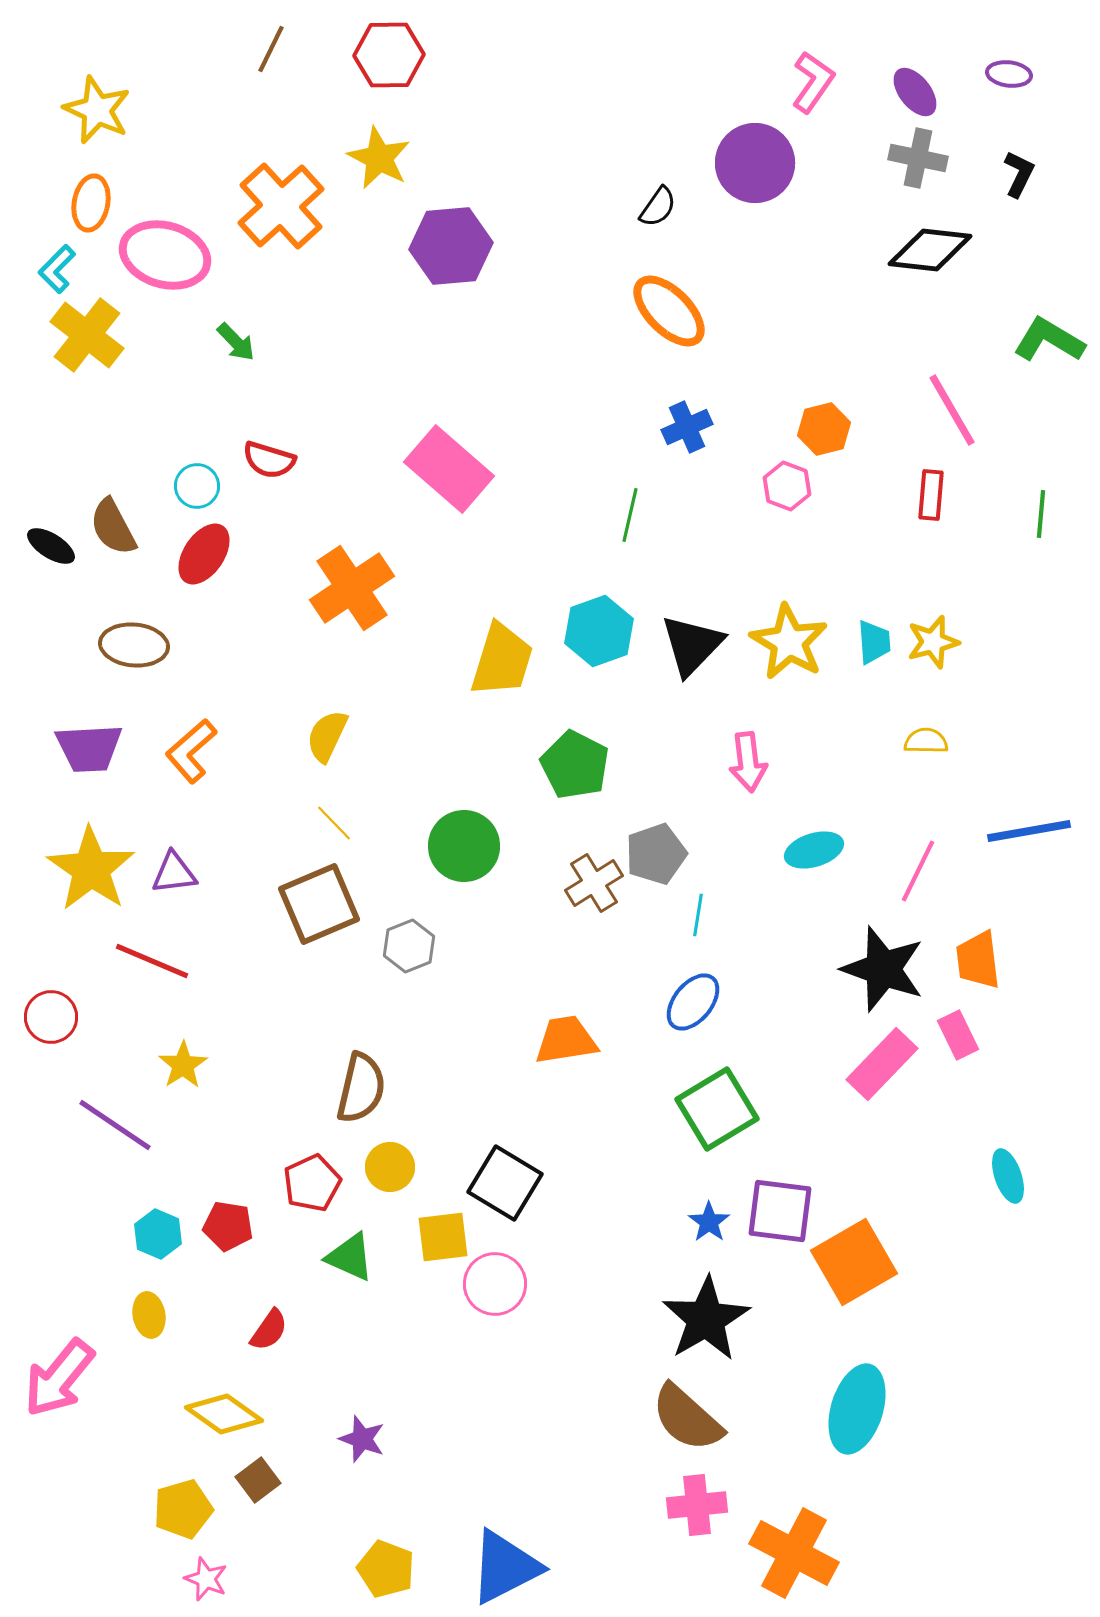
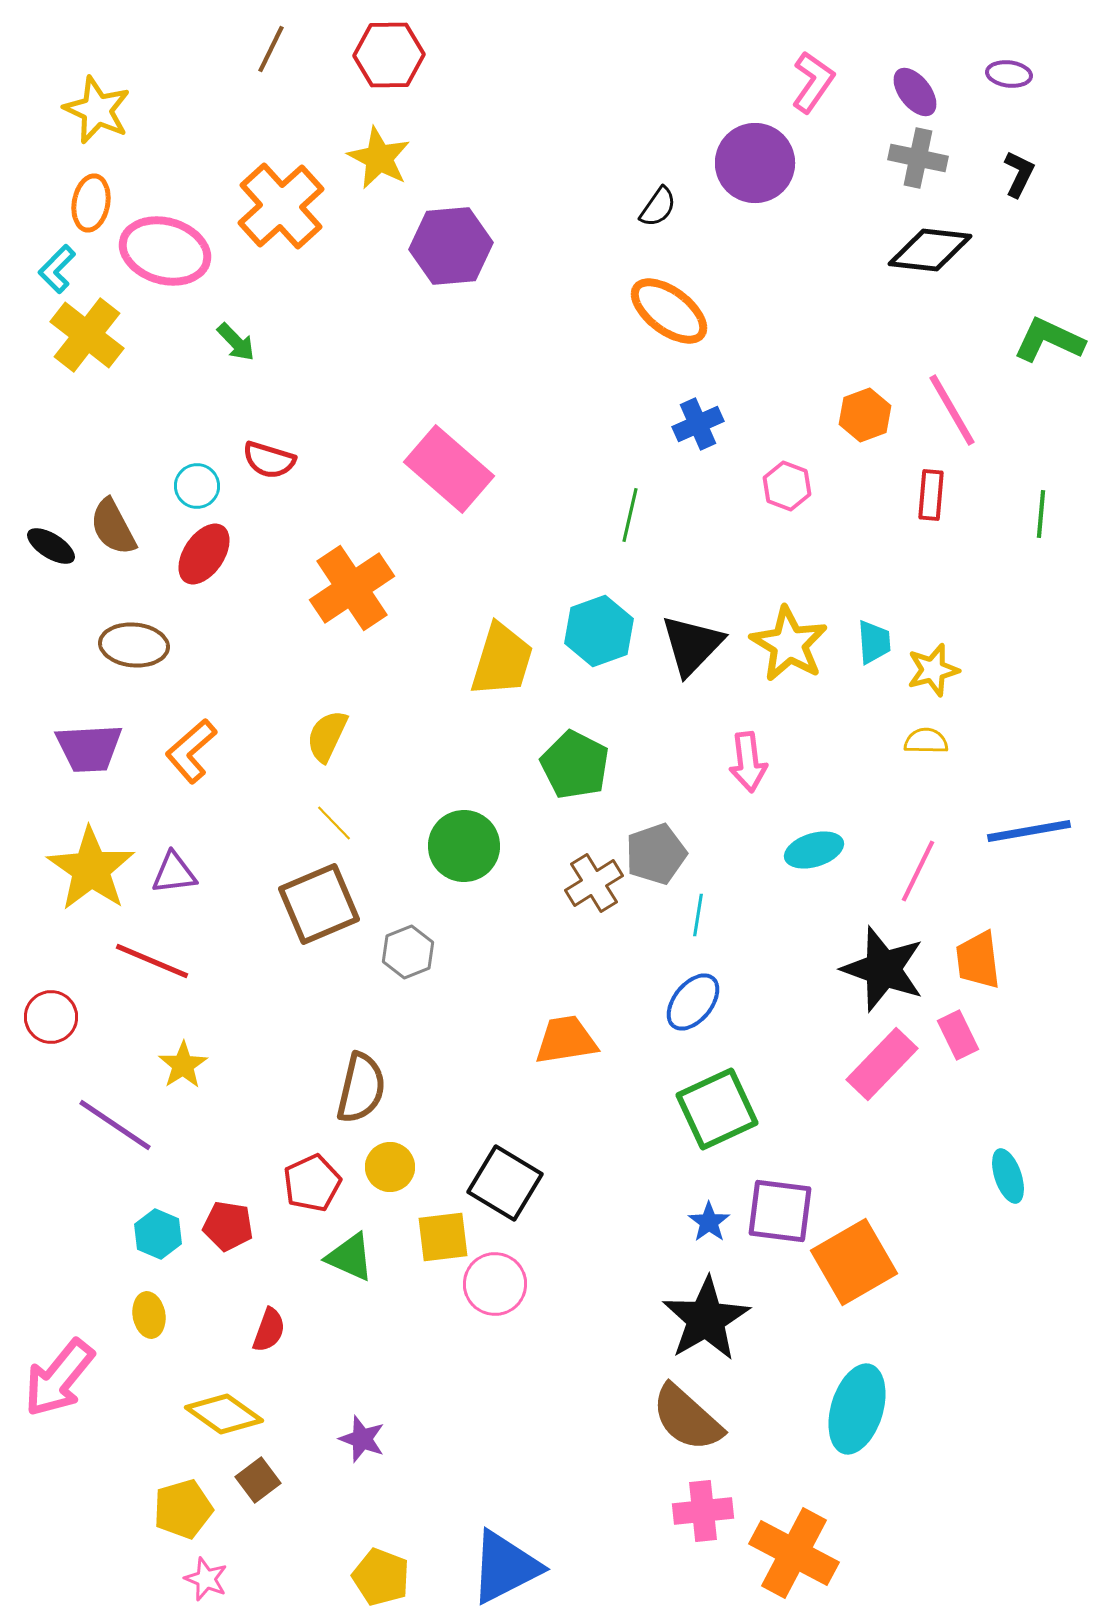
pink ellipse at (165, 255): moved 4 px up
orange ellipse at (669, 311): rotated 8 degrees counterclockwise
green L-shape at (1049, 340): rotated 6 degrees counterclockwise
blue cross at (687, 427): moved 11 px right, 3 px up
orange hexagon at (824, 429): moved 41 px right, 14 px up; rotated 6 degrees counterclockwise
yellow star at (789, 642): moved 2 px down
yellow star at (933, 642): moved 28 px down
gray hexagon at (409, 946): moved 1 px left, 6 px down
green square at (717, 1109): rotated 6 degrees clockwise
red semicircle at (269, 1330): rotated 15 degrees counterclockwise
pink cross at (697, 1505): moved 6 px right, 6 px down
yellow pentagon at (386, 1569): moved 5 px left, 8 px down
